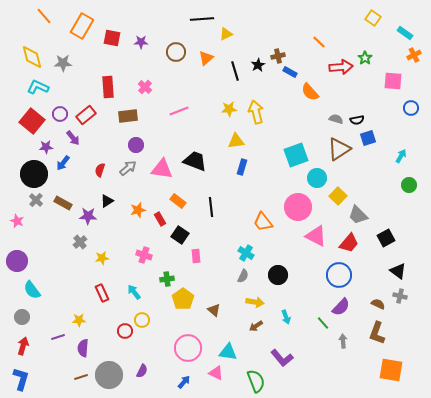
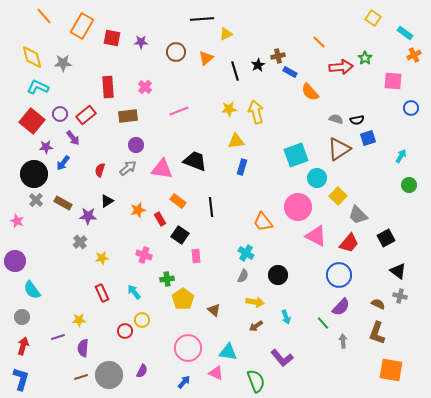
purple circle at (17, 261): moved 2 px left
